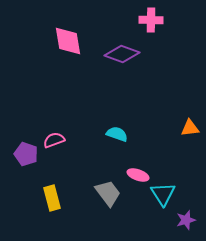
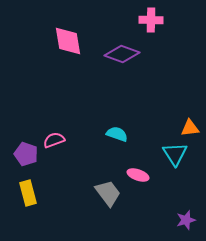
cyan triangle: moved 12 px right, 40 px up
yellow rectangle: moved 24 px left, 5 px up
